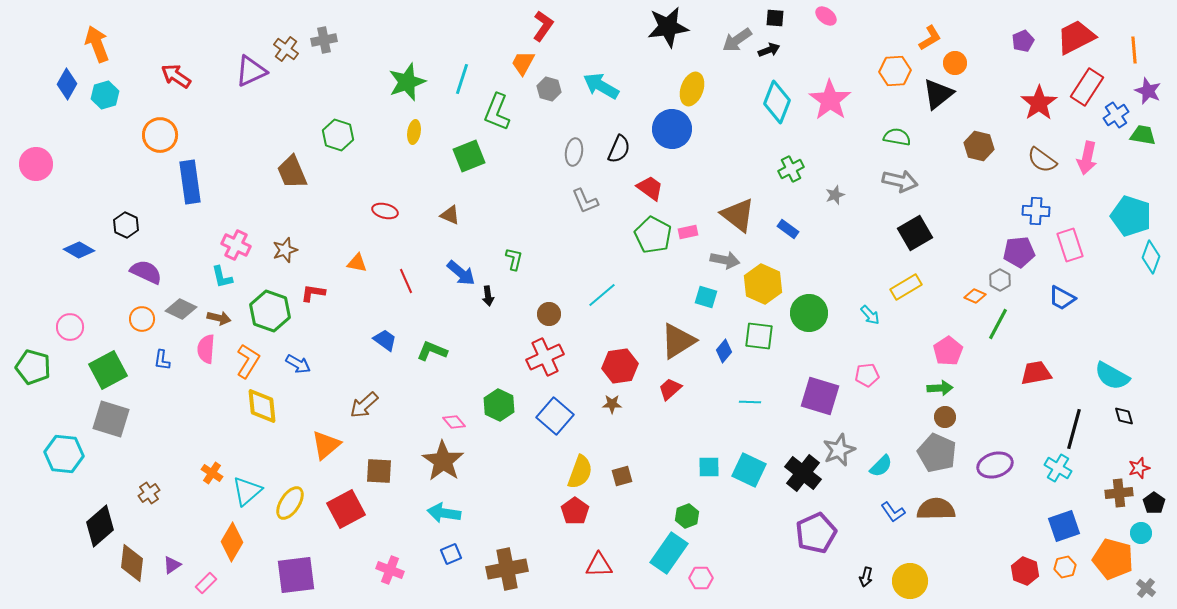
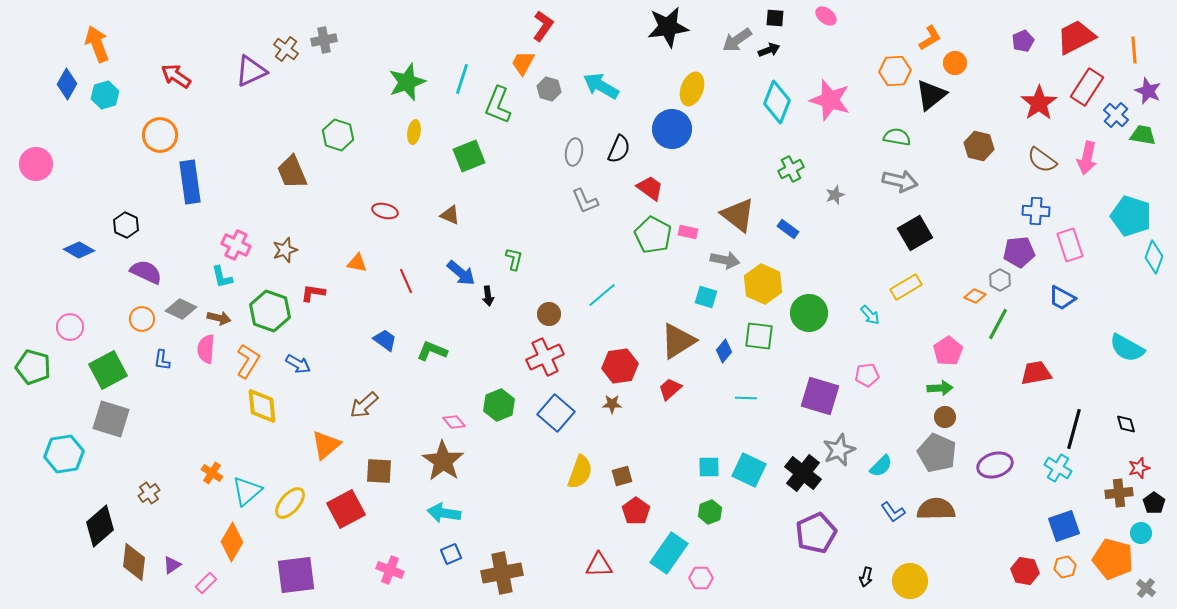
black triangle at (938, 94): moved 7 px left, 1 px down
pink star at (830, 100): rotated 18 degrees counterclockwise
green L-shape at (497, 112): moved 1 px right, 7 px up
blue cross at (1116, 115): rotated 15 degrees counterclockwise
pink rectangle at (688, 232): rotated 24 degrees clockwise
cyan diamond at (1151, 257): moved 3 px right
cyan semicircle at (1112, 376): moved 15 px right, 28 px up
cyan line at (750, 402): moved 4 px left, 4 px up
green hexagon at (499, 405): rotated 12 degrees clockwise
blue square at (555, 416): moved 1 px right, 3 px up
black diamond at (1124, 416): moved 2 px right, 8 px down
cyan hexagon at (64, 454): rotated 15 degrees counterclockwise
yellow ellipse at (290, 503): rotated 8 degrees clockwise
red pentagon at (575, 511): moved 61 px right
green hexagon at (687, 516): moved 23 px right, 4 px up
brown diamond at (132, 563): moved 2 px right, 1 px up
brown cross at (507, 569): moved 5 px left, 4 px down
red hexagon at (1025, 571): rotated 12 degrees counterclockwise
